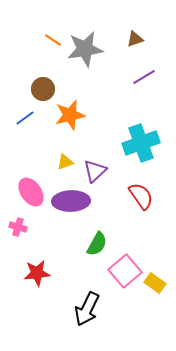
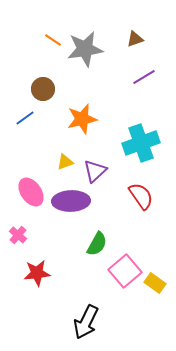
orange star: moved 12 px right, 4 px down
pink cross: moved 8 px down; rotated 24 degrees clockwise
black arrow: moved 1 px left, 13 px down
